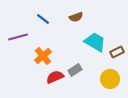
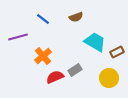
yellow circle: moved 1 px left, 1 px up
